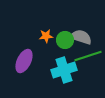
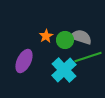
orange star: rotated 24 degrees counterclockwise
green line: moved 1 px down
cyan cross: rotated 25 degrees counterclockwise
